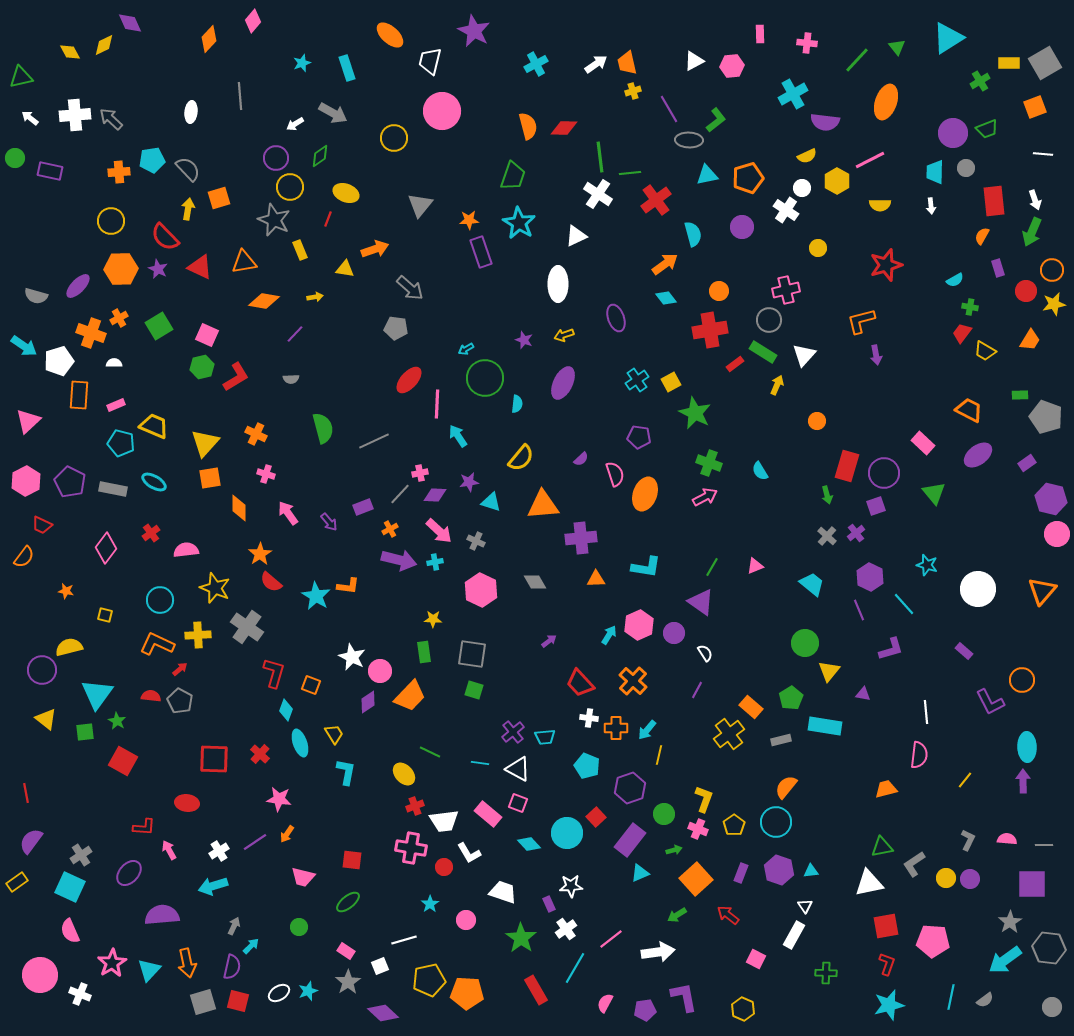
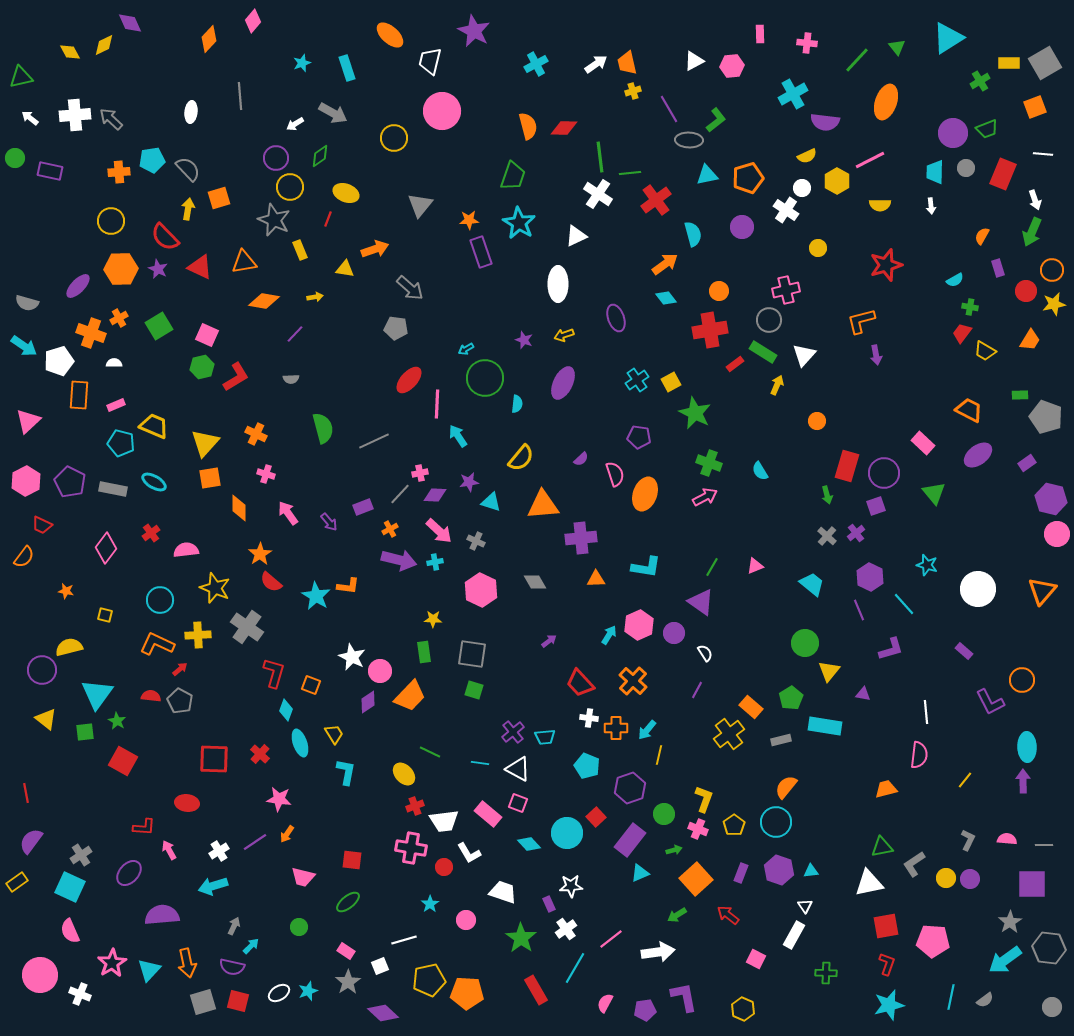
red rectangle at (994, 201): moved 9 px right, 27 px up; rotated 28 degrees clockwise
gray semicircle at (36, 296): moved 9 px left, 7 px down
purple semicircle at (232, 967): rotated 90 degrees clockwise
